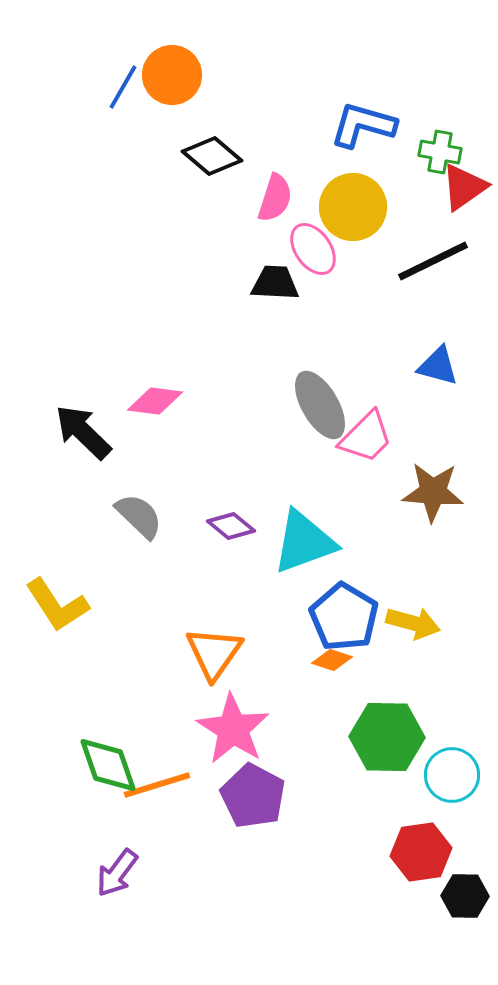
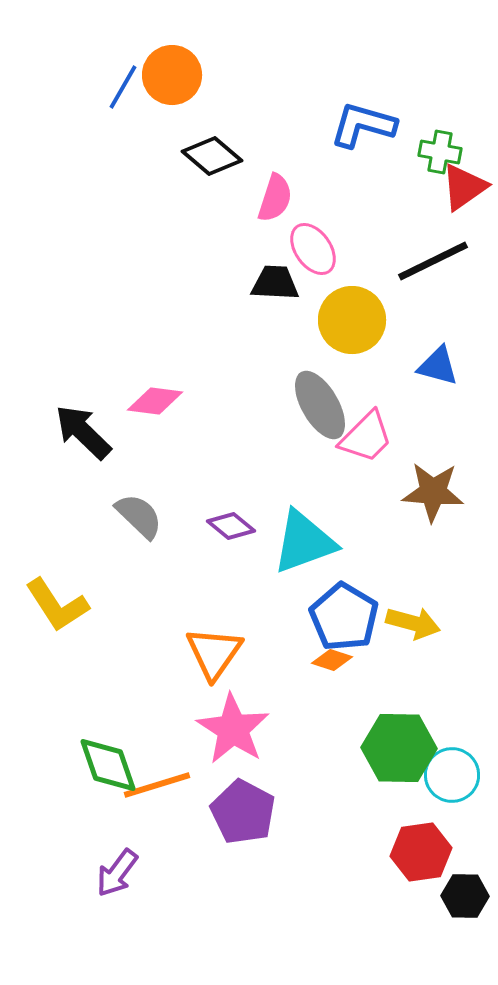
yellow circle: moved 1 px left, 113 px down
green hexagon: moved 12 px right, 11 px down
purple pentagon: moved 10 px left, 16 px down
